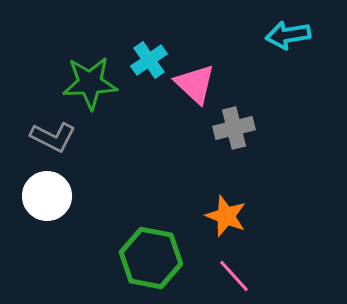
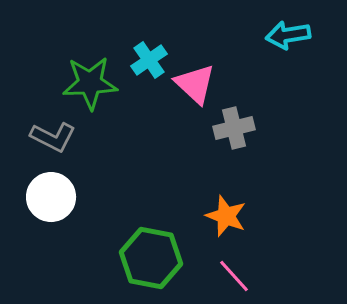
white circle: moved 4 px right, 1 px down
